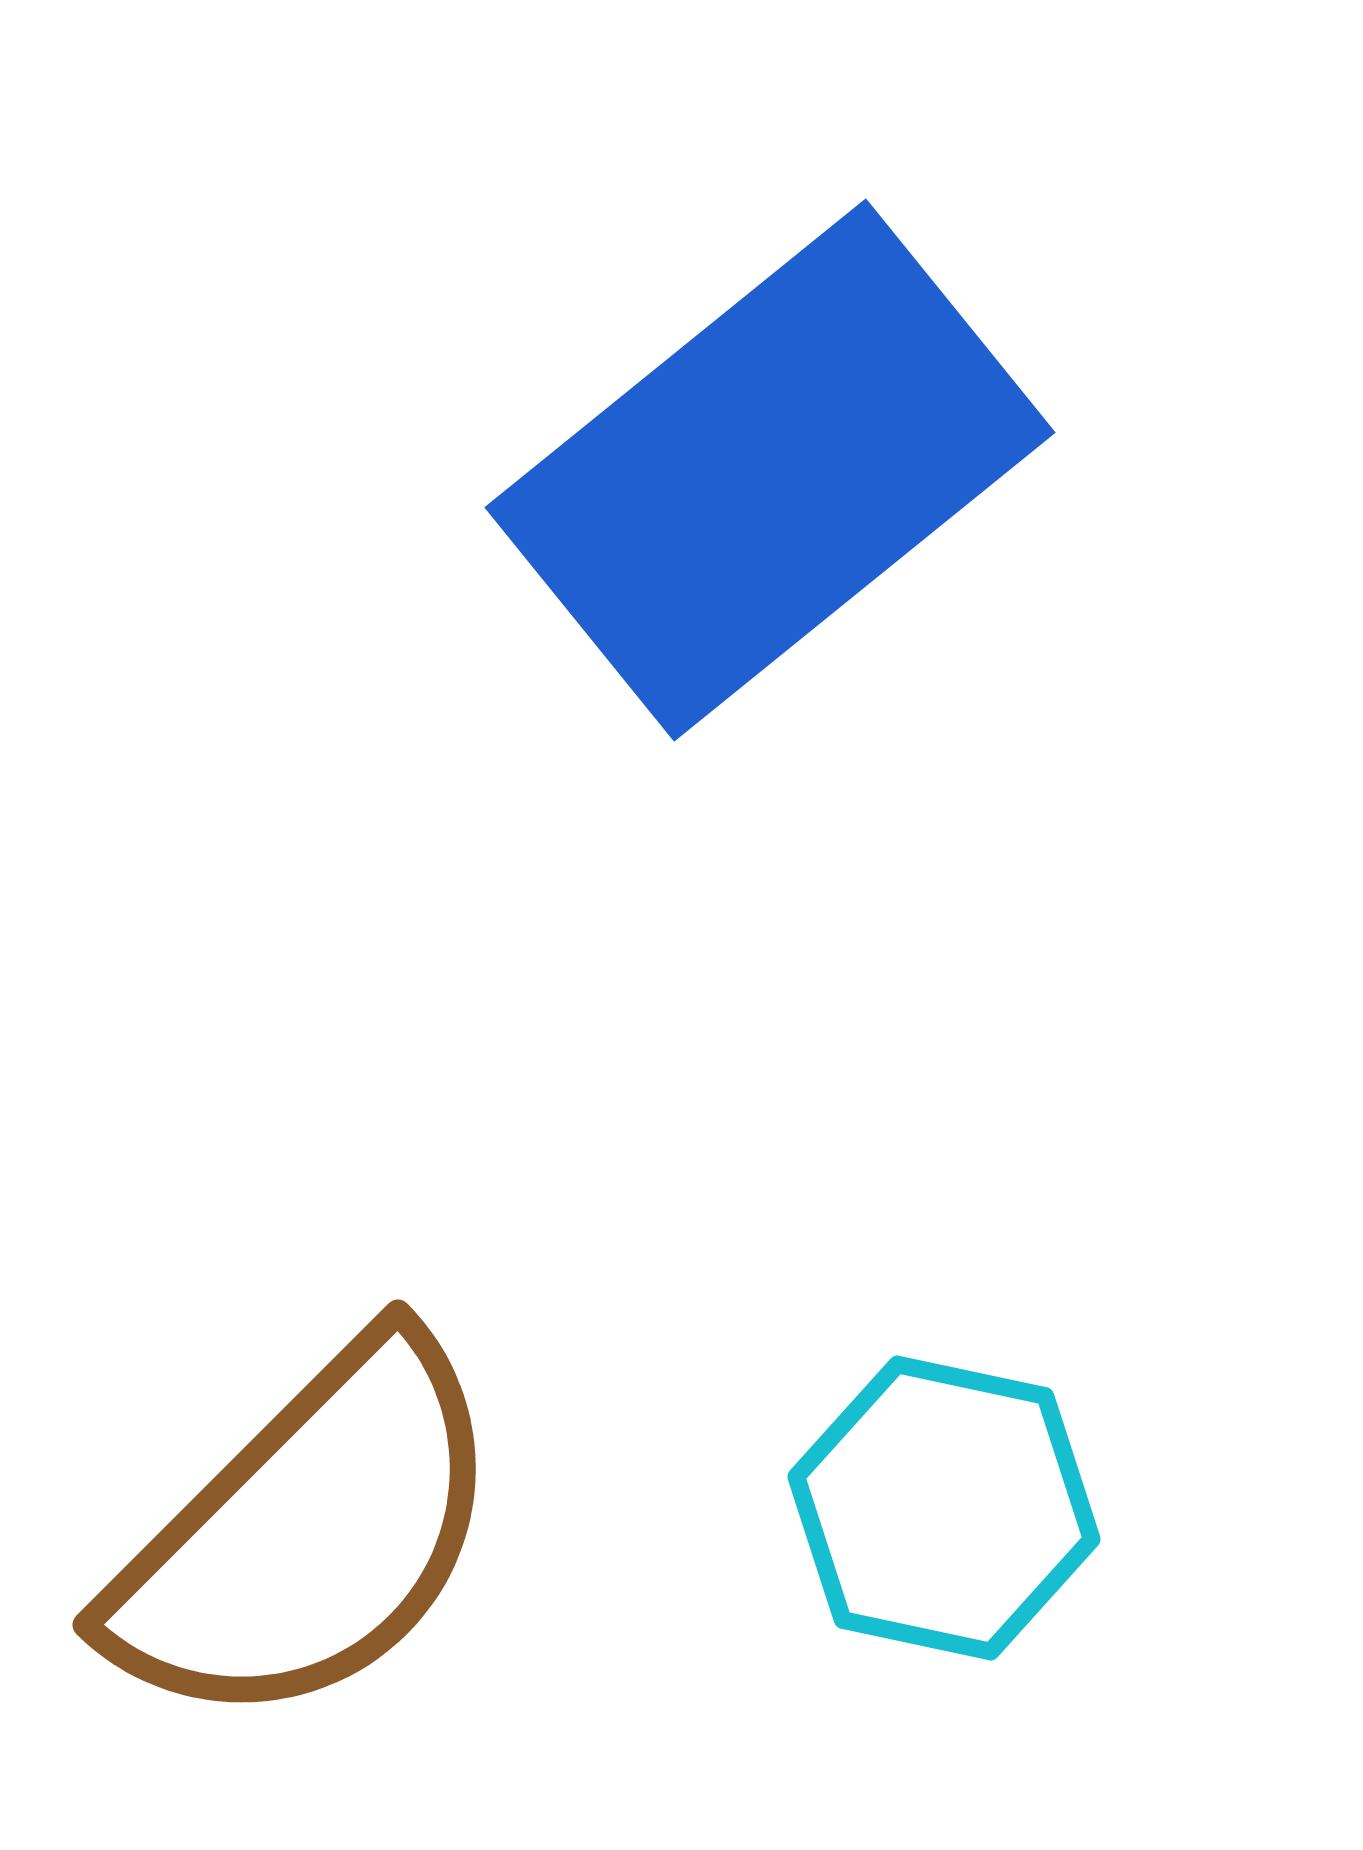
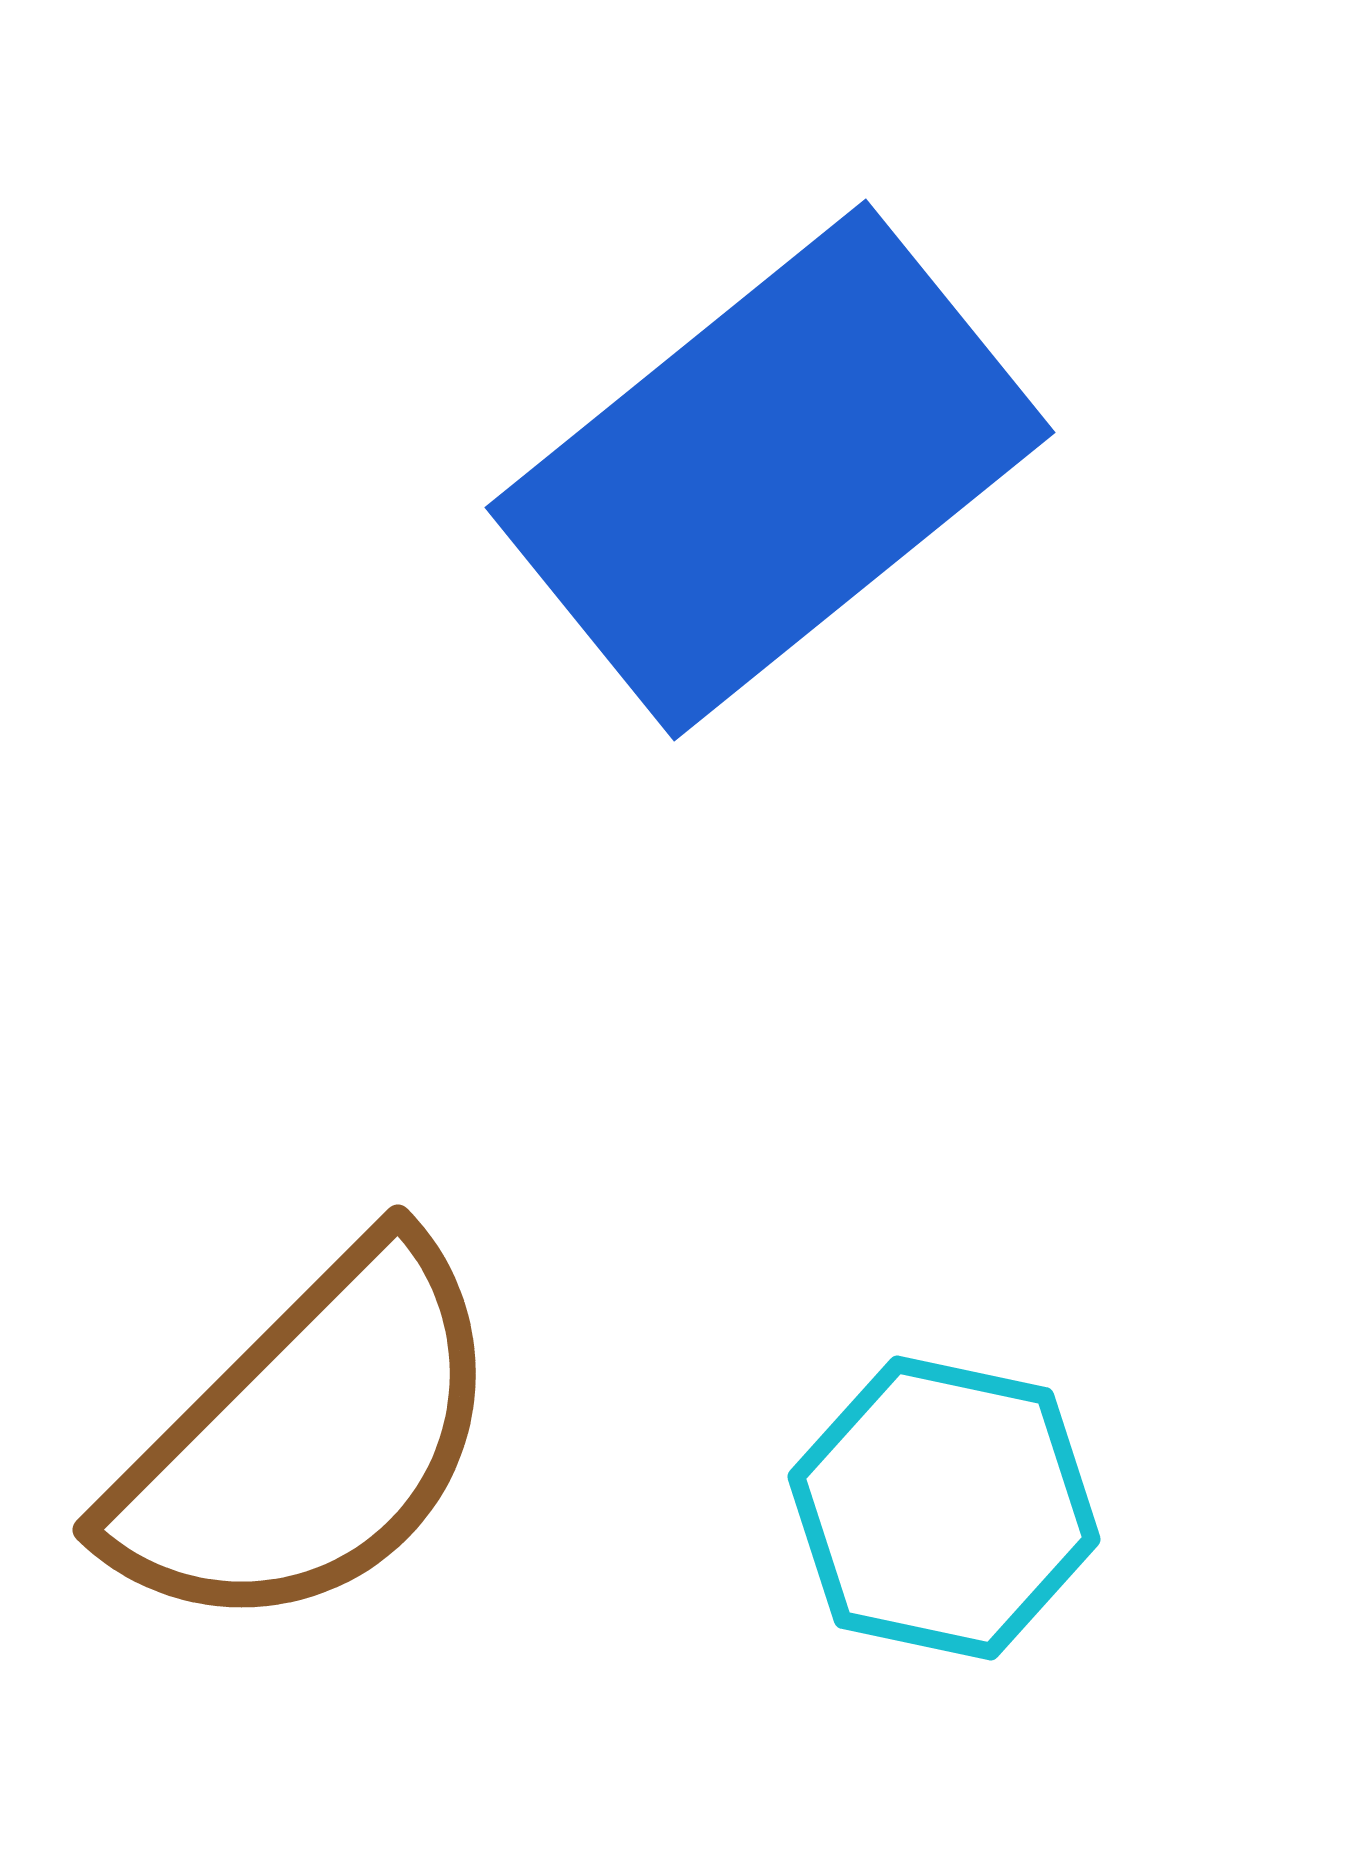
brown semicircle: moved 95 px up
